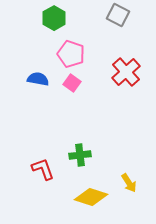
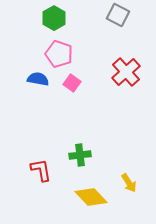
pink pentagon: moved 12 px left
red L-shape: moved 2 px left, 1 px down; rotated 10 degrees clockwise
yellow diamond: rotated 28 degrees clockwise
